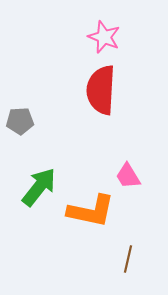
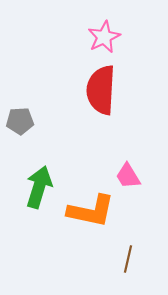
pink star: rotated 24 degrees clockwise
green arrow: rotated 21 degrees counterclockwise
